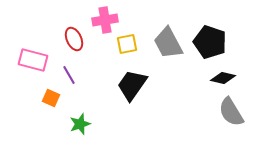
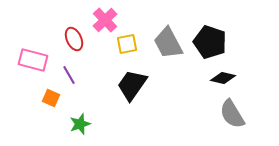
pink cross: rotated 35 degrees counterclockwise
gray semicircle: moved 1 px right, 2 px down
